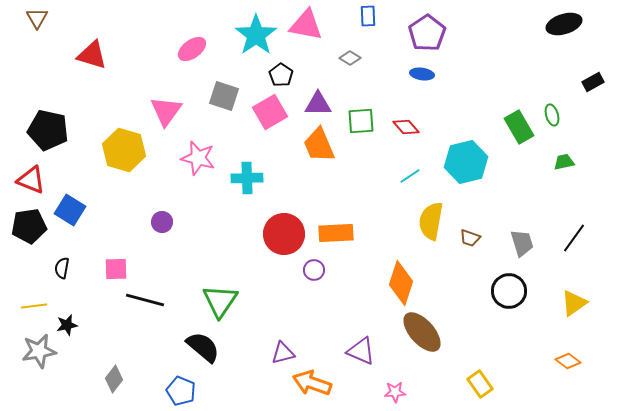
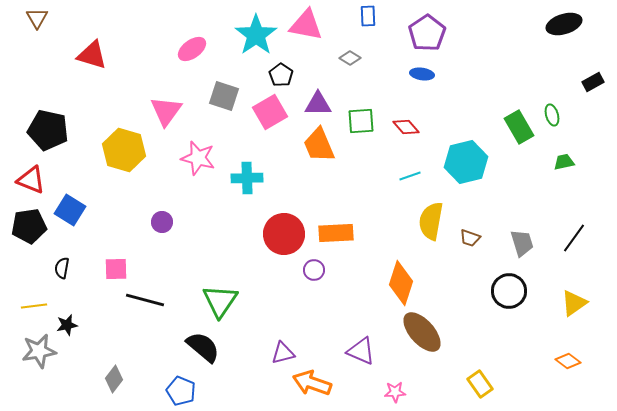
cyan line at (410, 176): rotated 15 degrees clockwise
